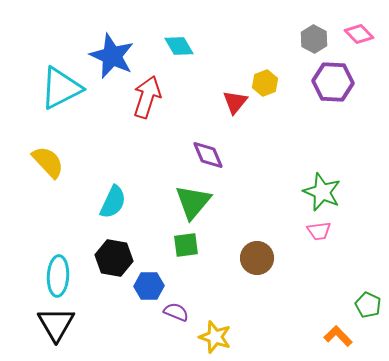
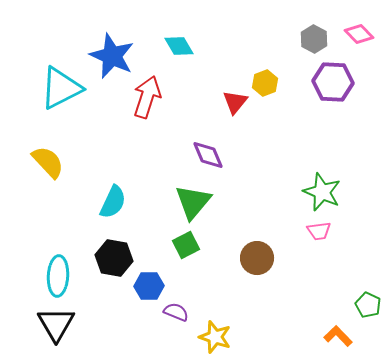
green square: rotated 20 degrees counterclockwise
